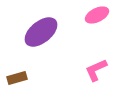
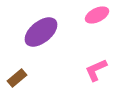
brown rectangle: rotated 24 degrees counterclockwise
